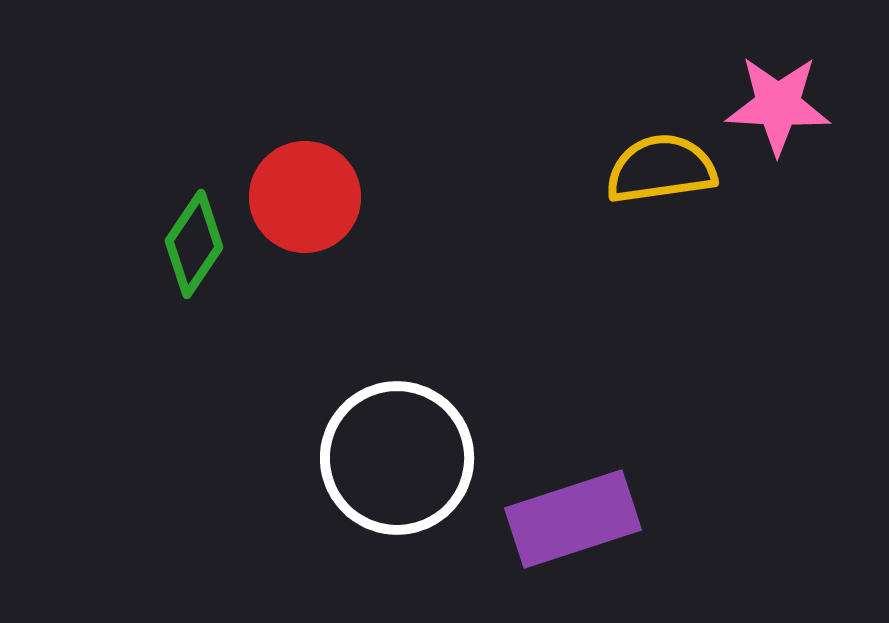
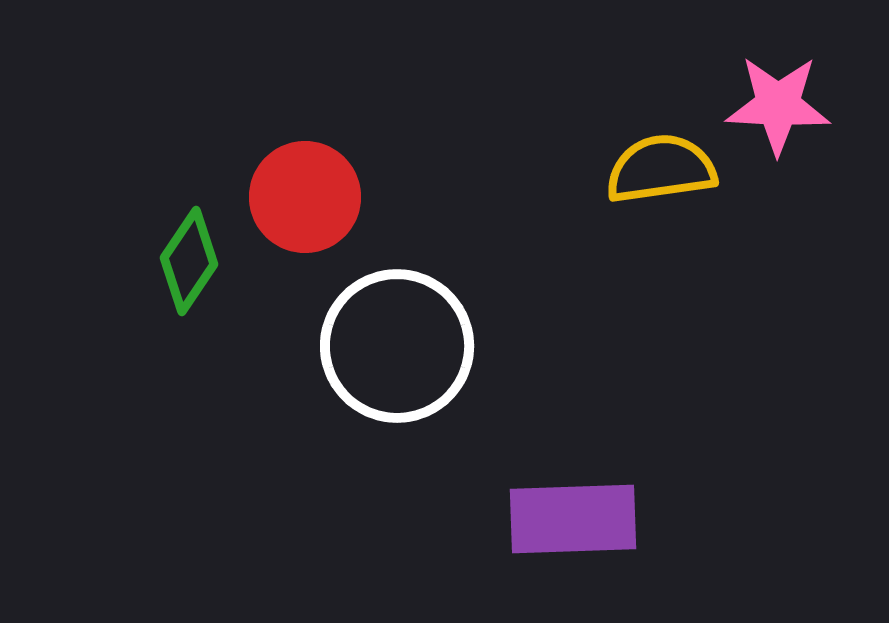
green diamond: moved 5 px left, 17 px down
white circle: moved 112 px up
purple rectangle: rotated 16 degrees clockwise
